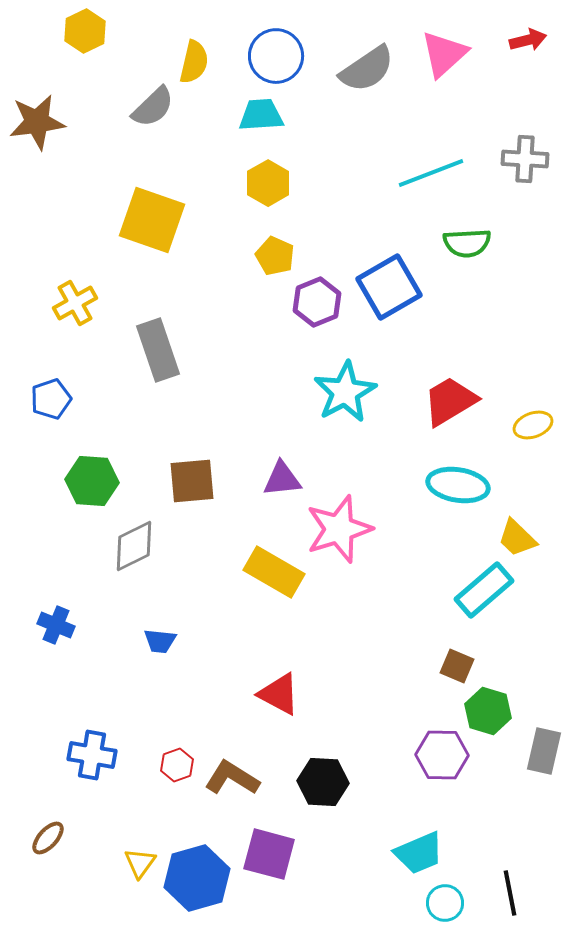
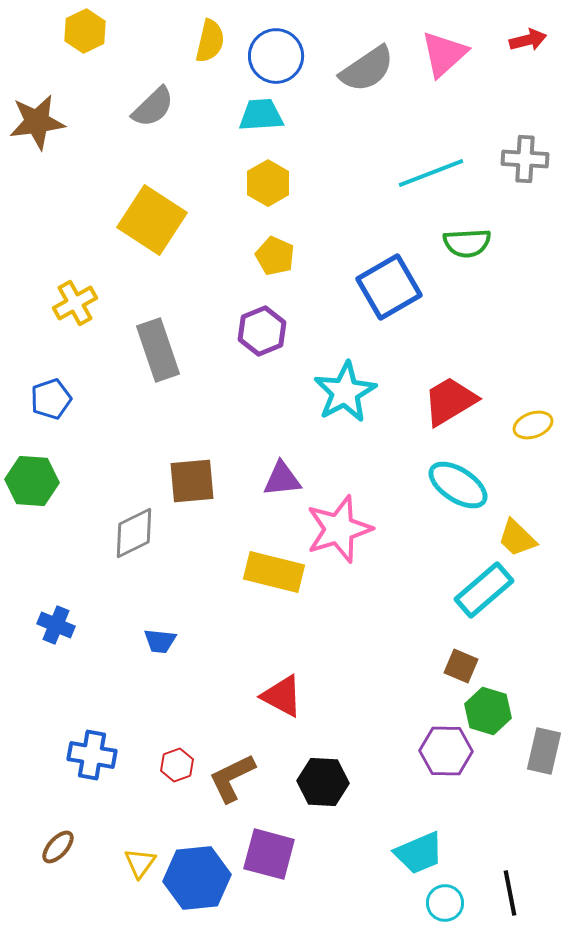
yellow semicircle at (194, 62): moved 16 px right, 21 px up
yellow square at (152, 220): rotated 14 degrees clockwise
purple hexagon at (317, 302): moved 55 px left, 29 px down
green hexagon at (92, 481): moved 60 px left
cyan ellipse at (458, 485): rotated 24 degrees clockwise
gray diamond at (134, 546): moved 13 px up
yellow rectangle at (274, 572): rotated 16 degrees counterclockwise
brown square at (457, 666): moved 4 px right
red triangle at (279, 694): moved 3 px right, 2 px down
purple hexagon at (442, 755): moved 4 px right, 4 px up
brown L-shape at (232, 778): rotated 58 degrees counterclockwise
brown ellipse at (48, 838): moved 10 px right, 9 px down
blue hexagon at (197, 878): rotated 10 degrees clockwise
